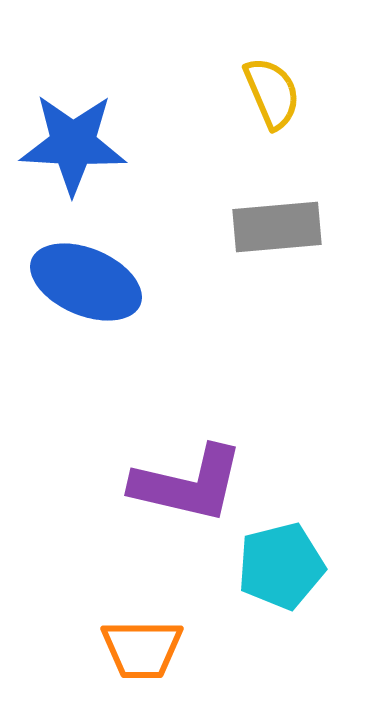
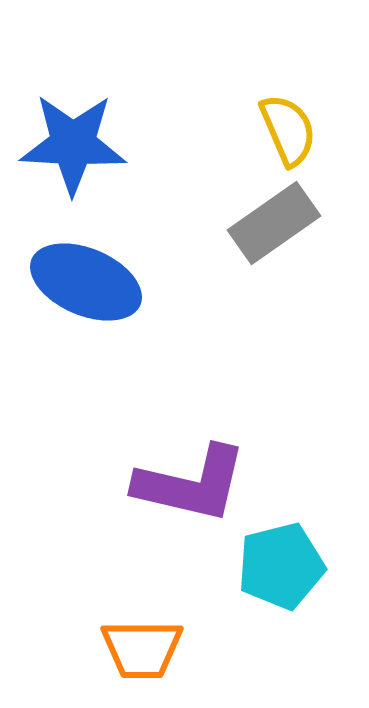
yellow semicircle: moved 16 px right, 37 px down
gray rectangle: moved 3 px left, 4 px up; rotated 30 degrees counterclockwise
purple L-shape: moved 3 px right
